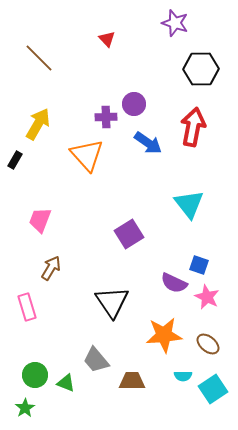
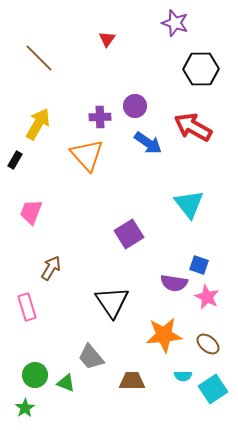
red triangle: rotated 18 degrees clockwise
purple circle: moved 1 px right, 2 px down
purple cross: moved 6 px left
red arrow: rotated 72 degrees counterclockwise
pink trapezoid: moved 9 px left, 8 px up
purple semicircle: rotated 16 degrees counterclockwise
gray trapezoid: moved 5 px left, 3 px up
